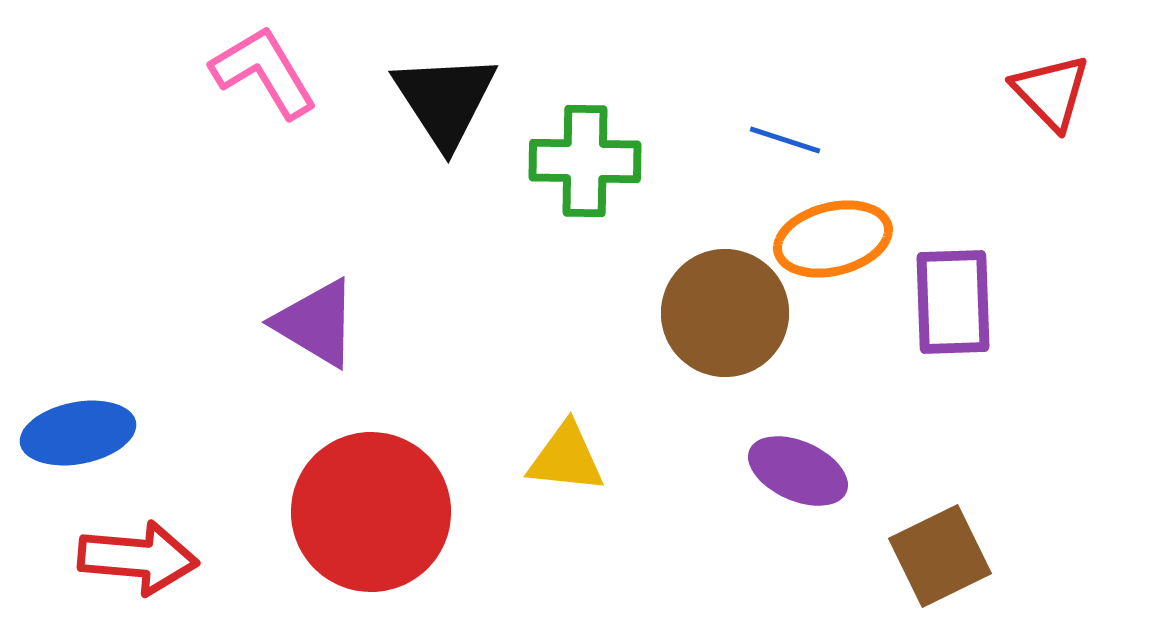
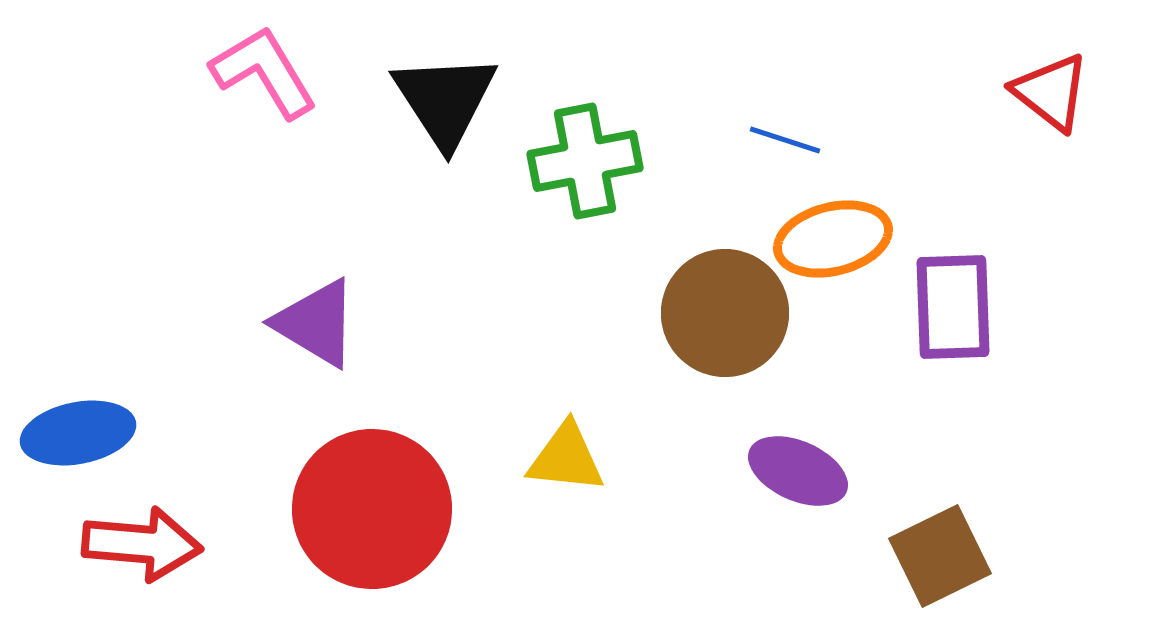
red triangle: rotated 8 degrees counterclockwise
green cross: rotated 12 degrees counterclockwise
purple rectangle: moved 5 px down
red circle: moved 1 px right, 3 px up
red arrow: moved 4 px right, 14 px up
